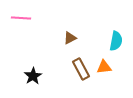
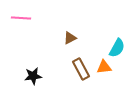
cyan semicircle: moved 1 px right, 7 px down; rotated 18 degrees clockwise
black star: rotated 24 degrees clockwise
